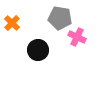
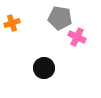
orange cross: rotated 28 degrees clockwise
black circle: moved 6 px right, 18 px down
